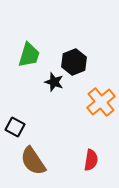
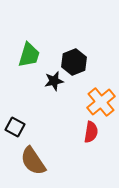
black star: moved 1 px up; rotated 30 degrees counterclockwise
red semicircle: moved 28 px up
